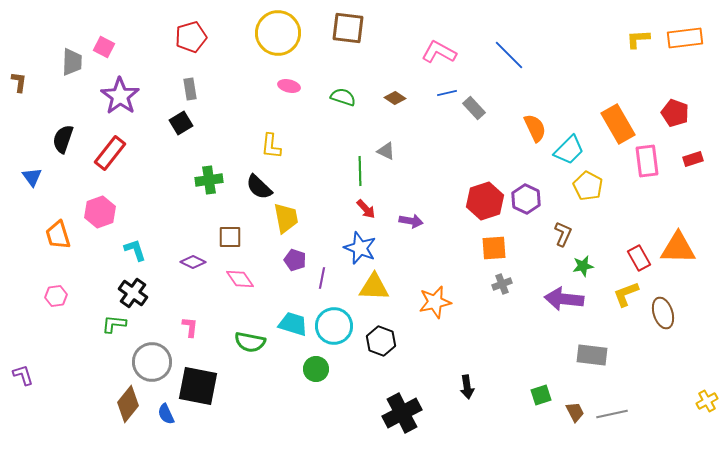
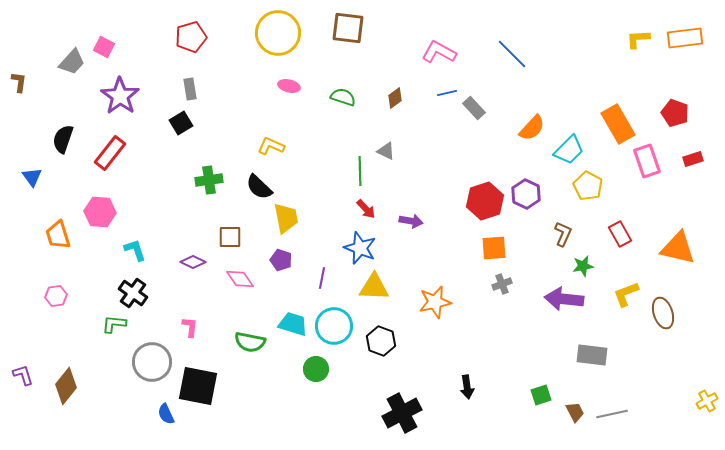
blue line at (509, 55): moved 3 px right, 1 px up
gray trapezoid at (72, 62): rotated 40 degrees clockwise
brown diamond at (395, 98): rotated 70 degrees counterclockwise
orange semicircle at (535, 128): moved 3 px left; rotated 68 degrees clockwise
yellow L-shape at (271, 146): rotated 108 degrees clockwise
pink rectangle at (647, 161): rotated 12 degrees counterclockwise
purple hexagon at (526, 199): moved 5 px up
pink hexagon at (100, 212): rotated 24 degrees clockwise
orange triangle at (678, 248): rotated 12 degrees clockwise
red rectangle at (639, 258): moved 19 px left, 24 px up
purple pentagon at (295, 260): moved 14 px left
brown diamond at (128, 404): moved 62 px left, 18 px up
